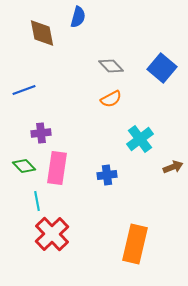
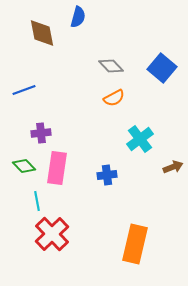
orange semicircle: moved 3 px right, 1 px up
